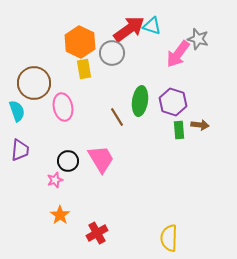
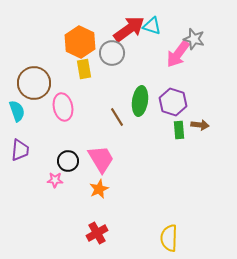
gray star: moved 4 px left
pink star: rotated 21 degrees clockwise
orange star: moved 39 px right, 26 px up; rotated 12 degrees clockwise
